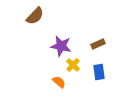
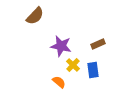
blue rectangle: moved 6 px left, 2 px up
